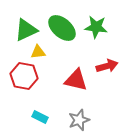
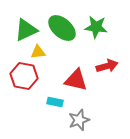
cyan rectangle: moved 15 px right, 15 px up; rotated 14 degrees counterclockwise
